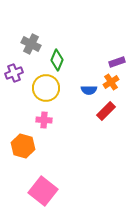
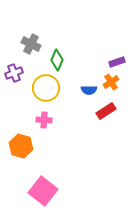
red rectangle: rotated 12 degrees clockwise
orange hexagon: moved 2 px left
